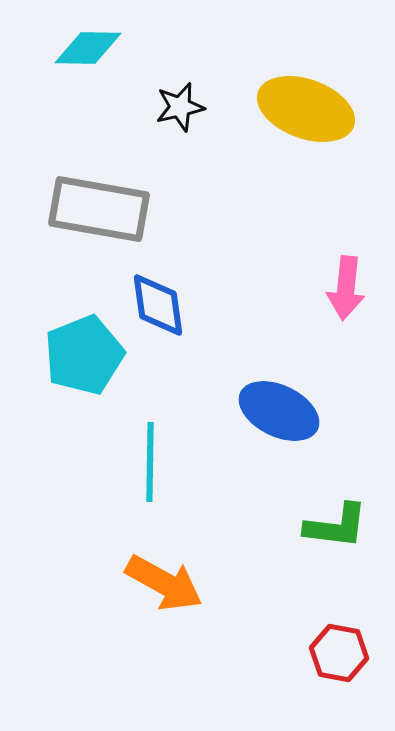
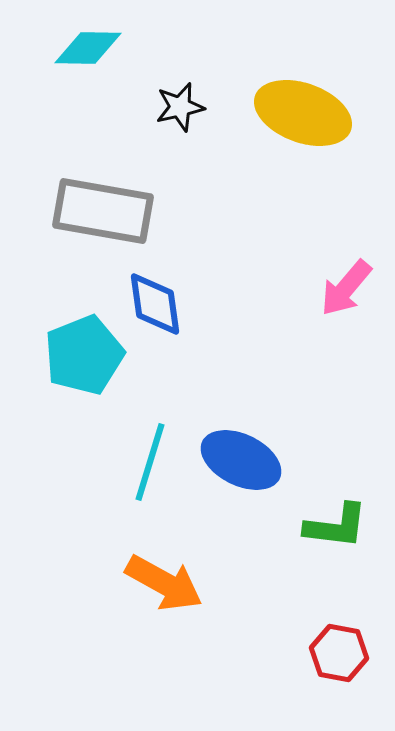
yellow ellipse: moved 3 px left, 4 px down
gray rectangle: moved 4 px right, 2 px down
pink arrow: rotated 34 degrees clockwise
blue diamond: moved 3 px left, 1 px up
blue ellipse: moved 38 px left, 49 px down
cyan line: rotated 16 degrees clockwise
